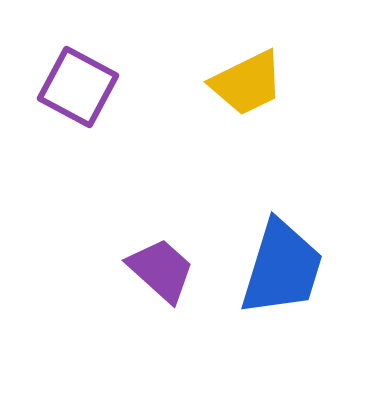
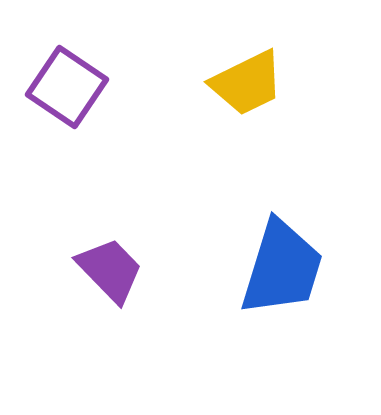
purple square: moved 11 px left; rotated 6 degrees clockwise
purple trapezoid: moved 51 px left; rotated 4 degrees clockwise
